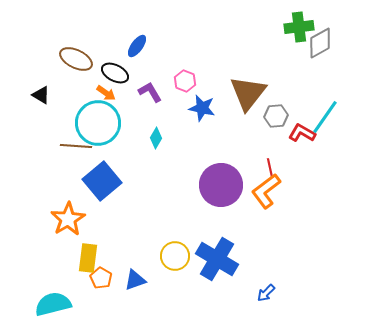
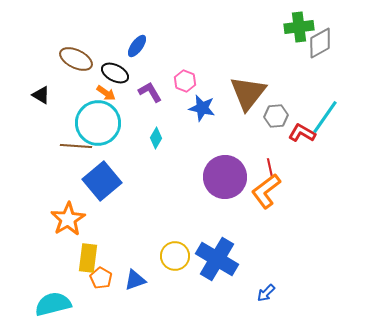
purple circle: moved 4 px right, 8 px up
